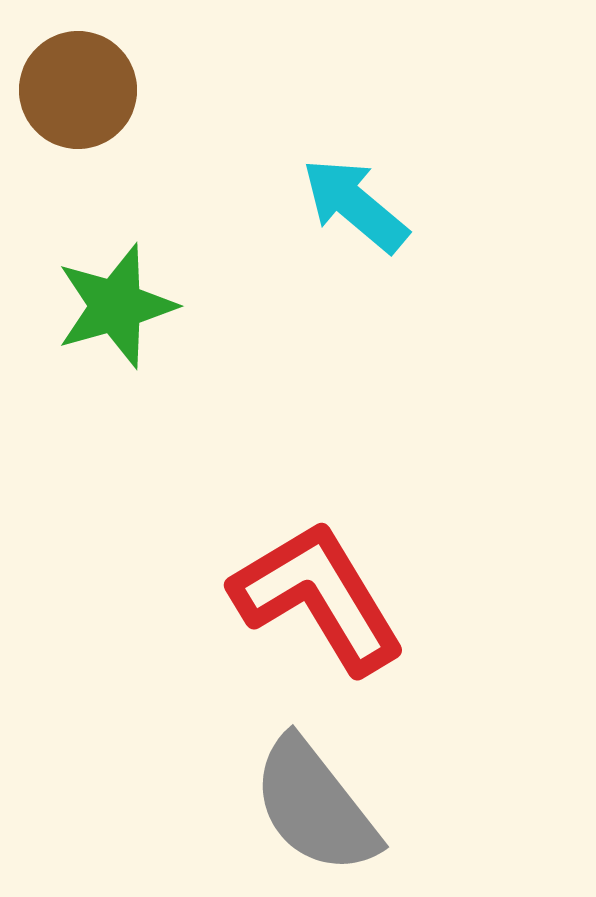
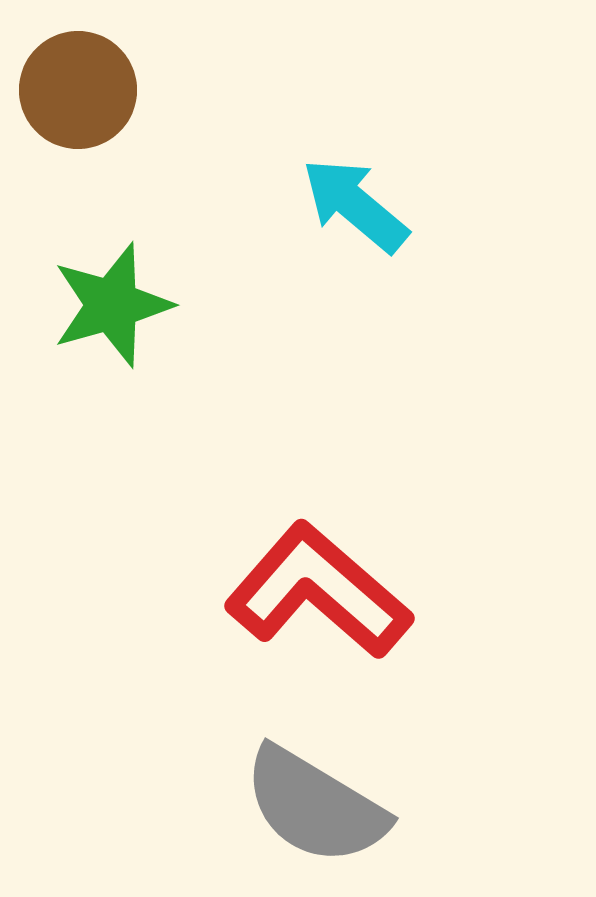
green star: moved 4 px left, 1 px up
red L-shape: moved 6 px up; rotated 18 degrees counterclockwise
gray semicircle: rotated 21 degrees counterclockwise
